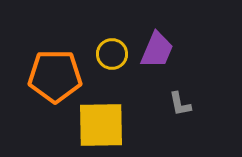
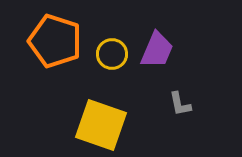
orange pentagon: moved 35 px up; rotated 18 degrees clockwise
yellow square: rotated 20 degrees clockwise
